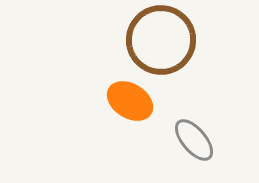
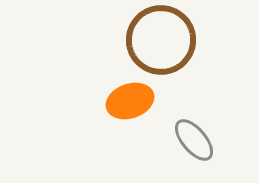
orange ellipse: rotated 51 degrees counterclockwise
